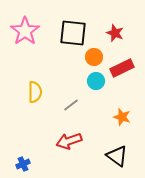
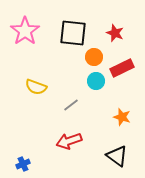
yellow semicircle: moved 1 px right, 5 px up; rotated 110 degrees clockwise
